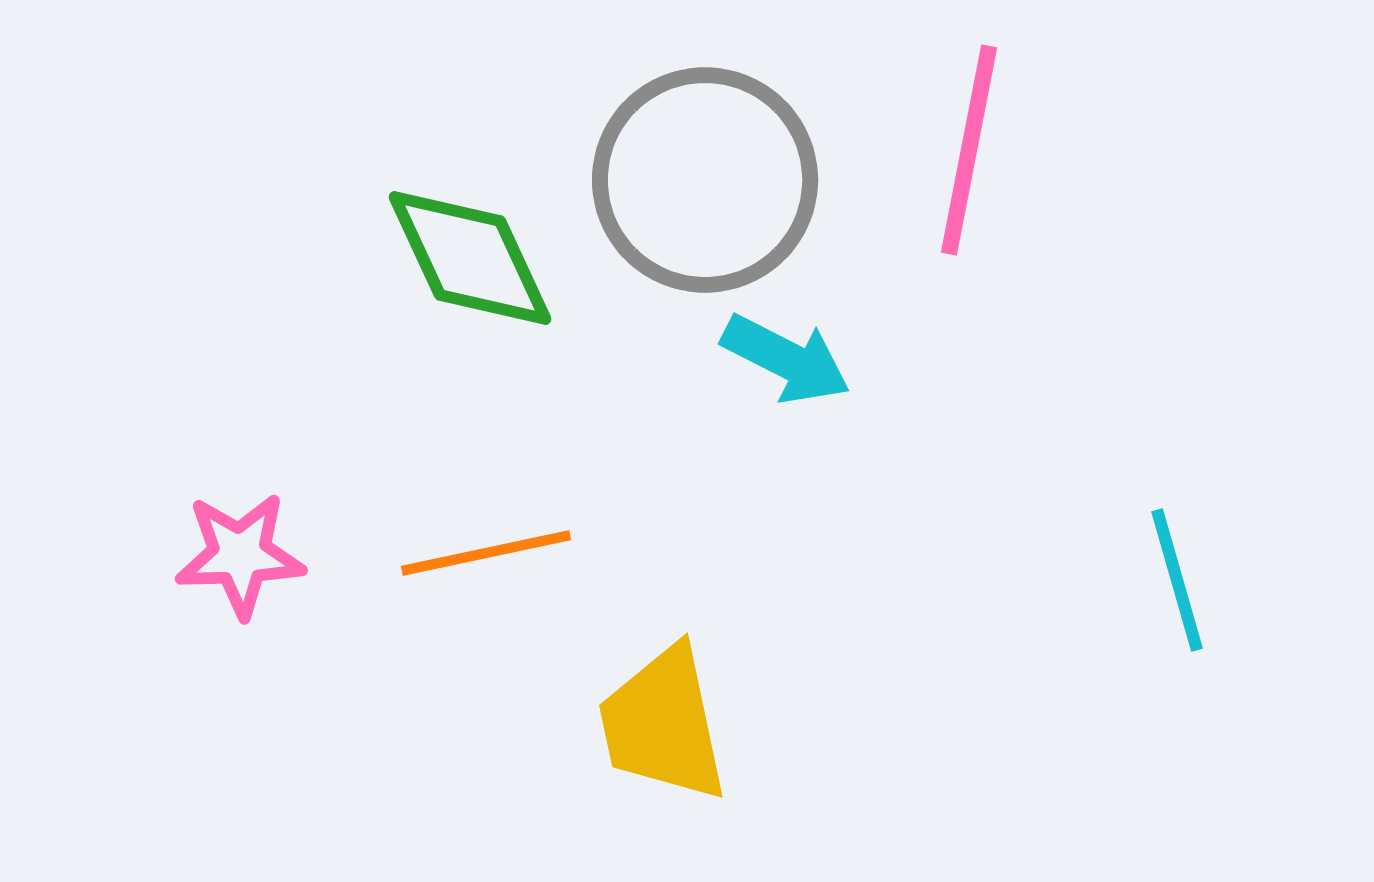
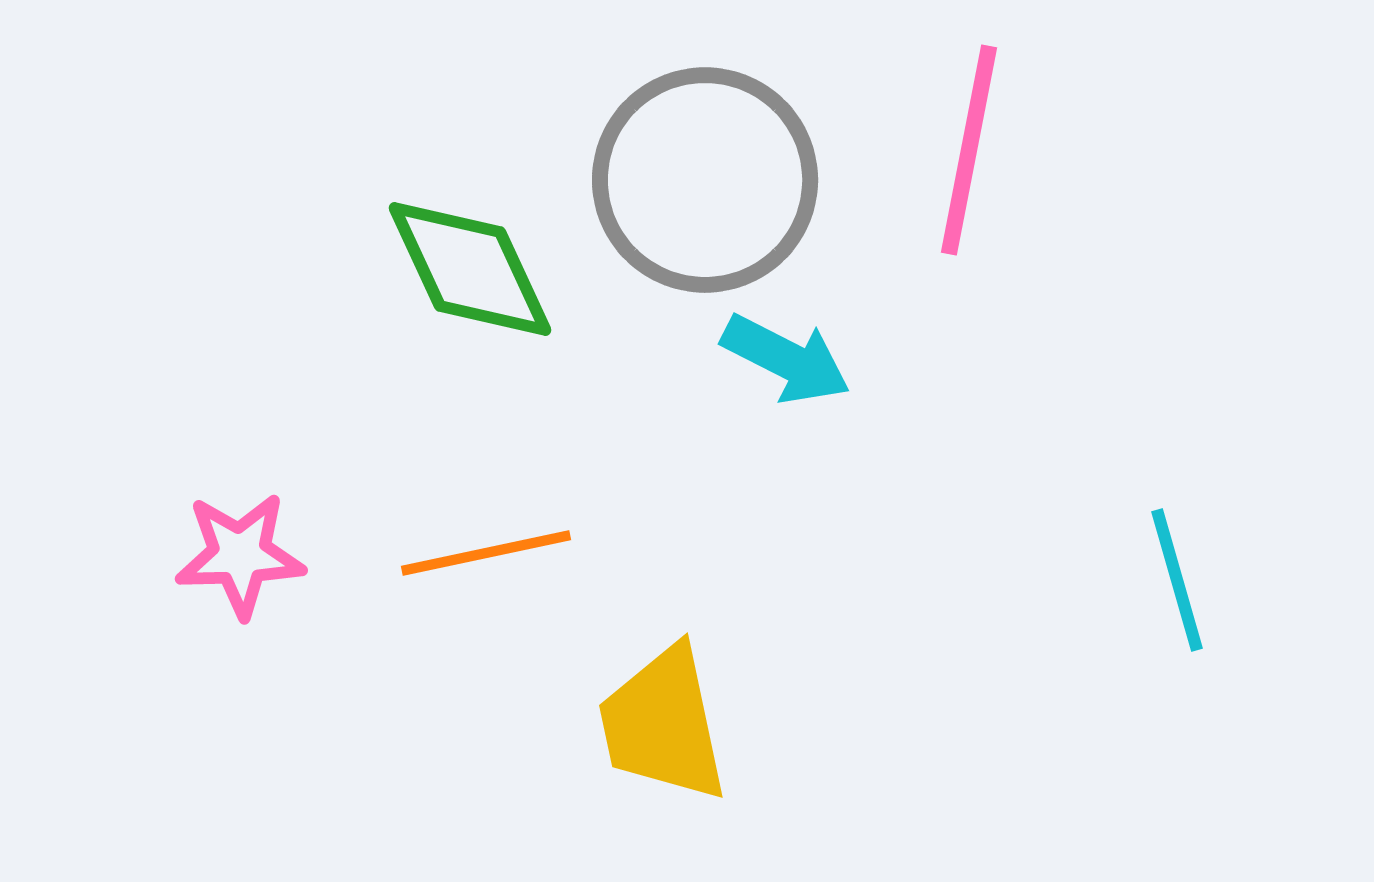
green diamond: moved 11 px down
